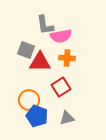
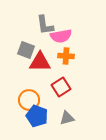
orange cross: moved 1 px left, 2 px up
